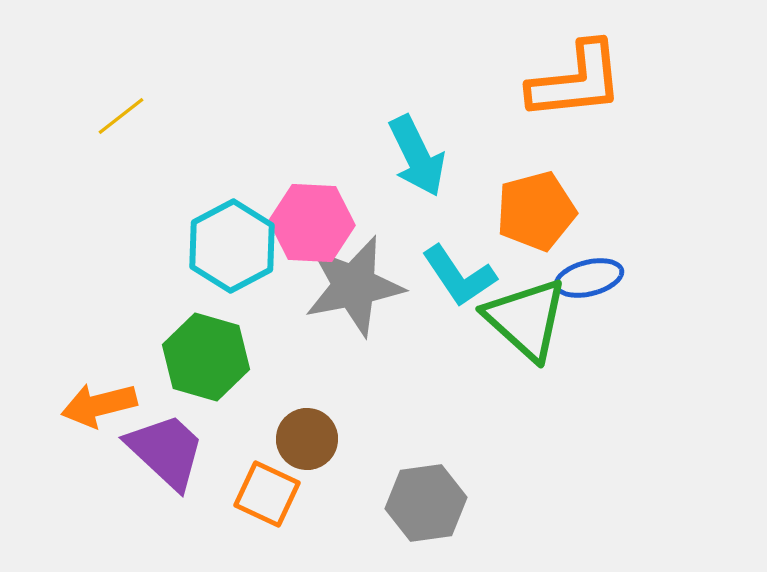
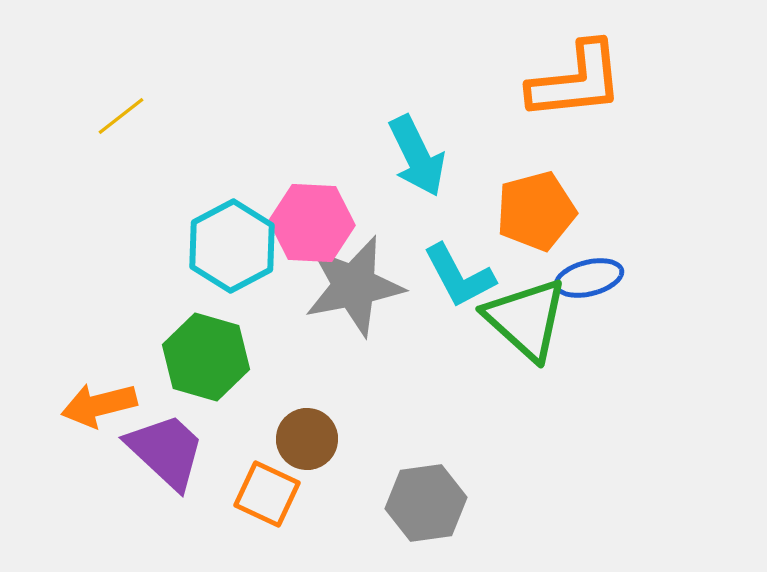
cyan L-shape: rotated 6 degrees clockwise
